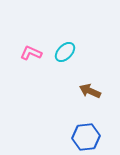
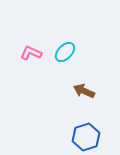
brown arrow: moved 6 px left
blue hexagon: rotated 12 degrees counterclockwise
